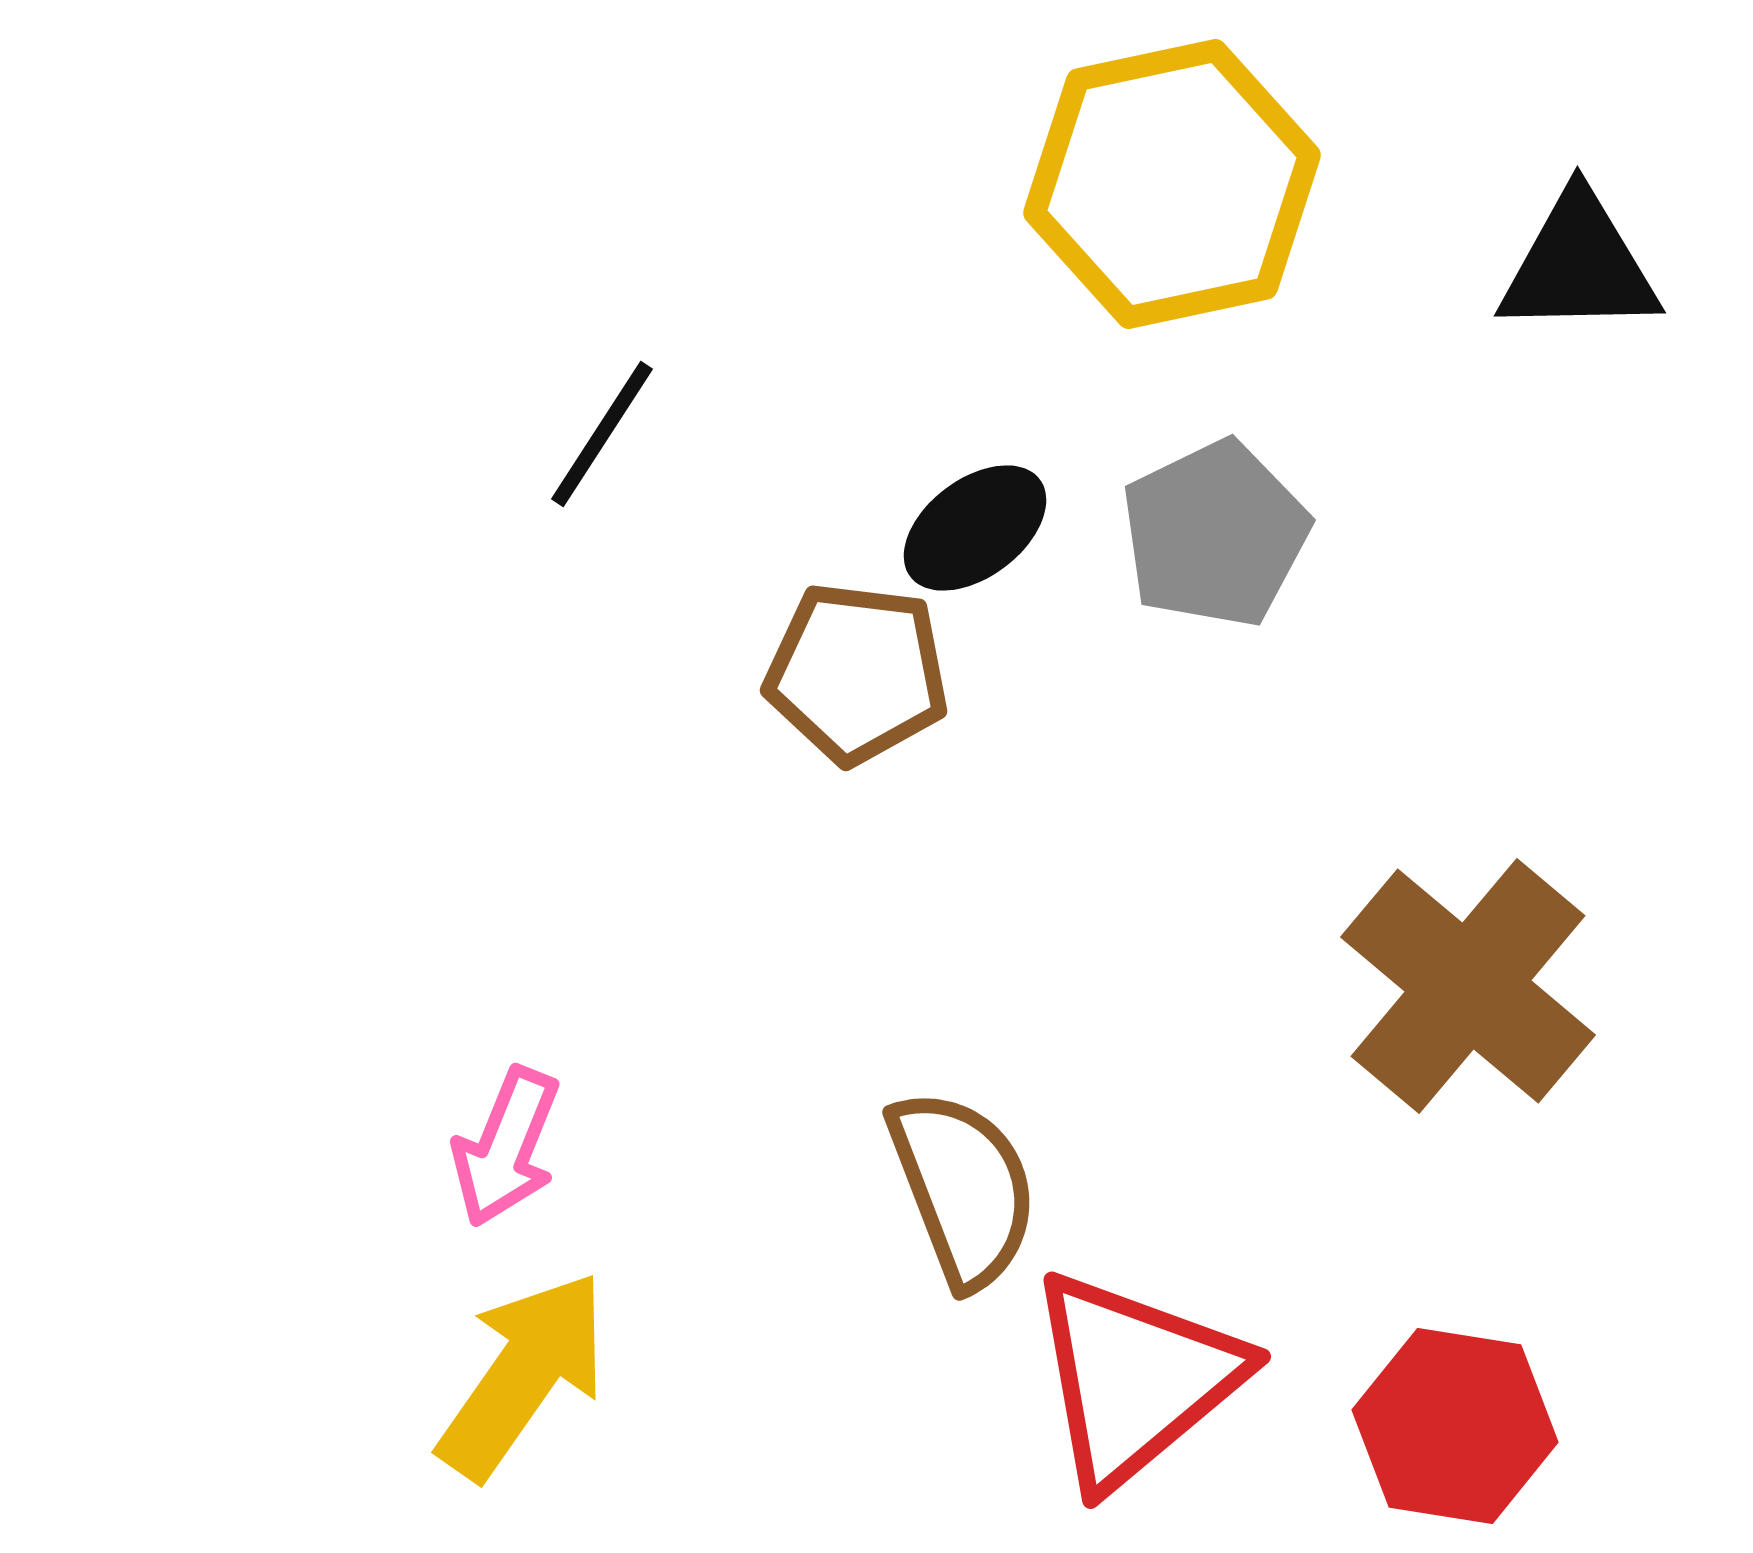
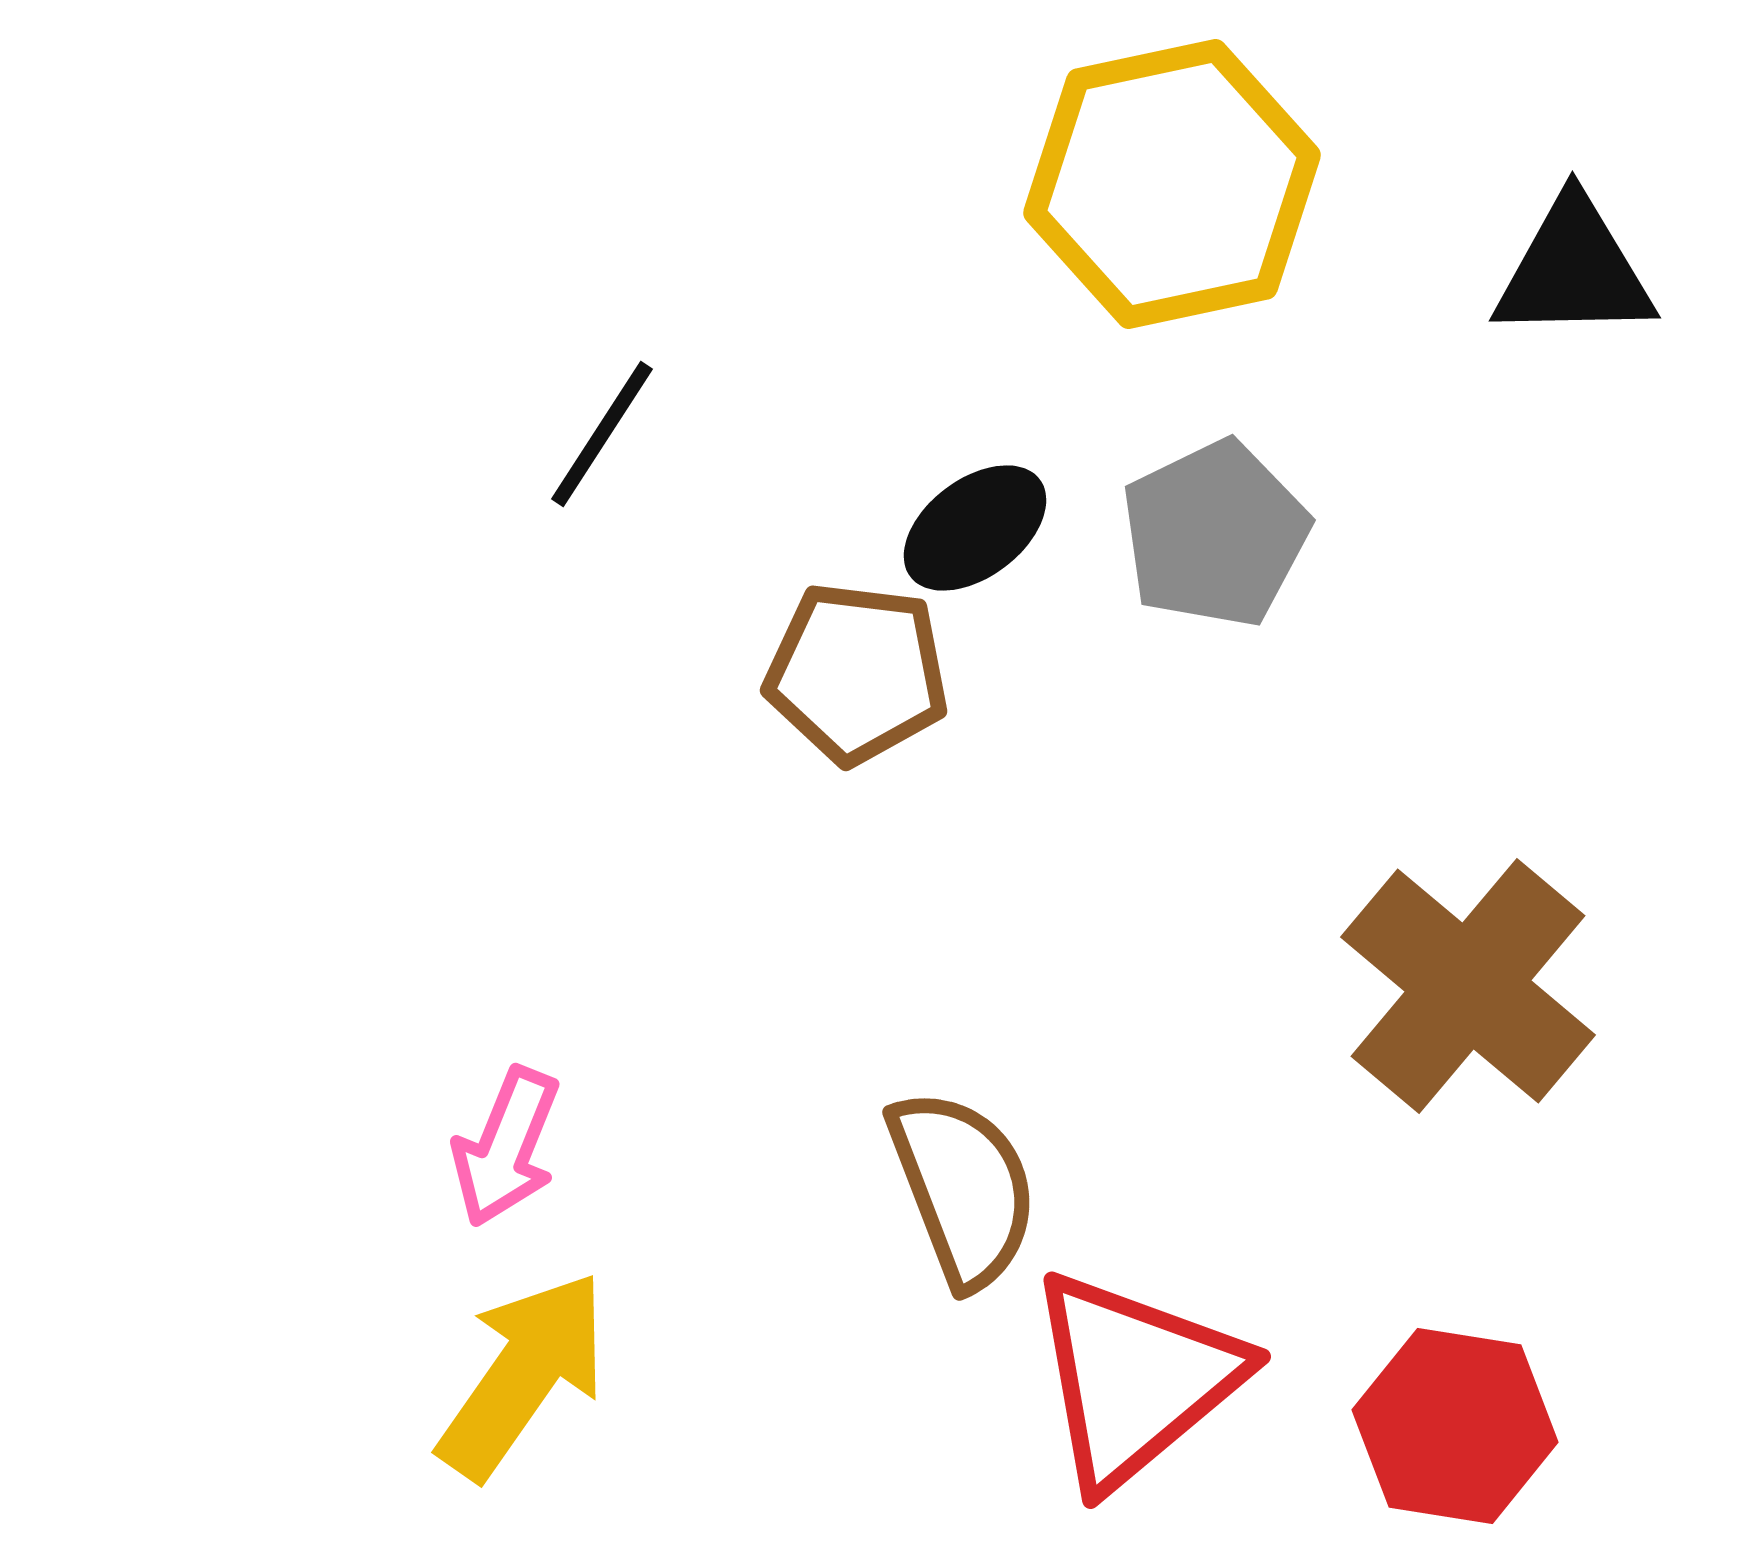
black triangle: moved 5 px left, 5 px down
